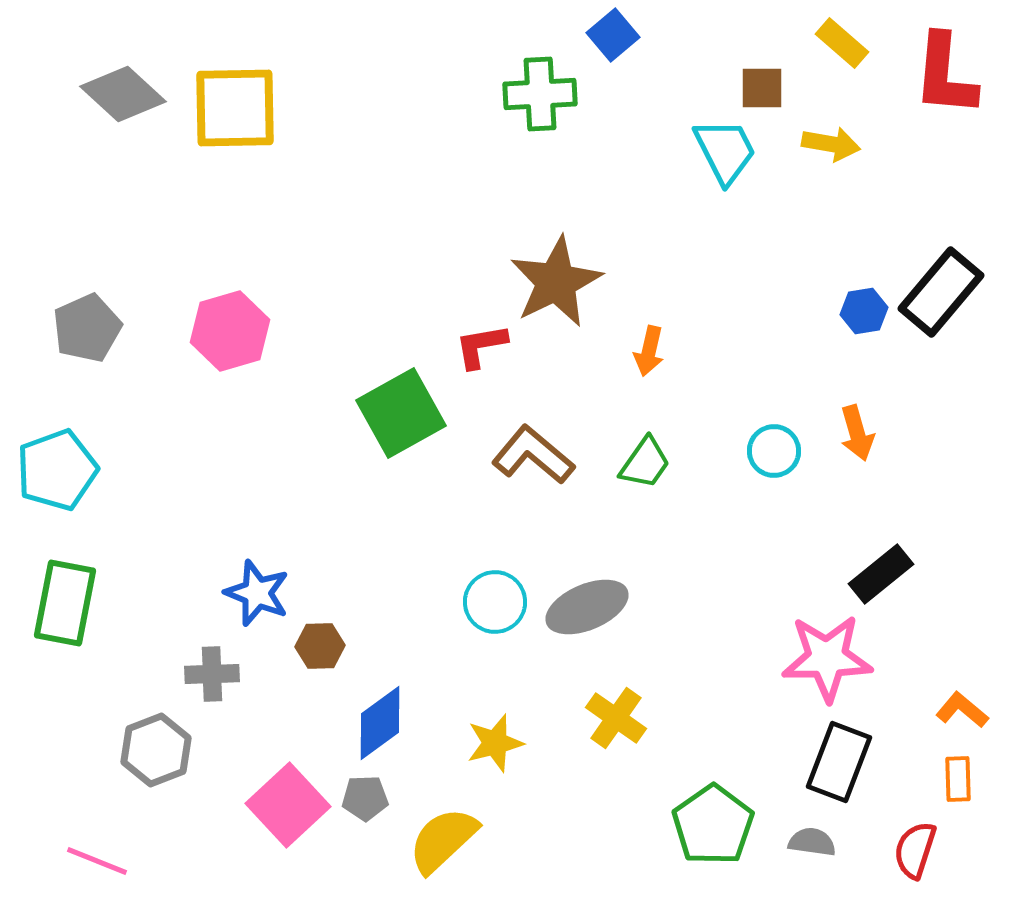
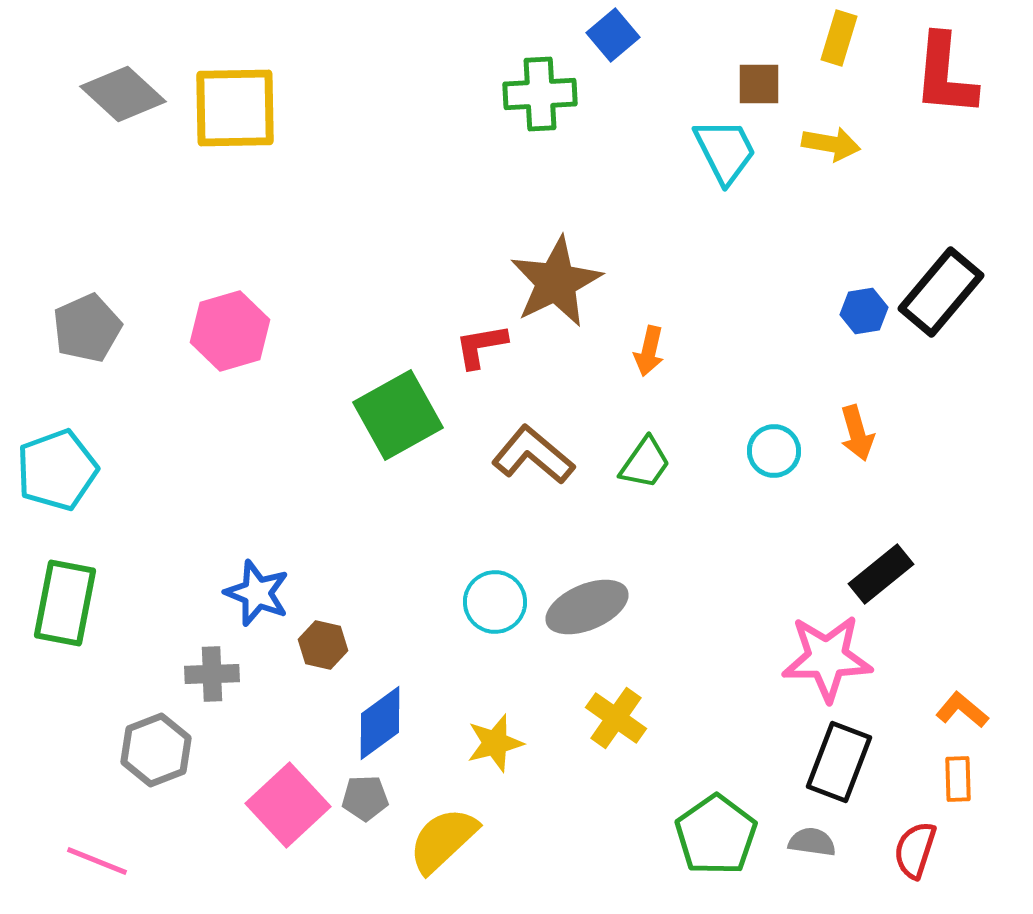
yellow rectangle at (842, 43): moved 3 px left, 5 px up; rotated 66 degrees clockwise
brown square at (762, 88): moved 3 px left, 4 px up
green square at (401, 413): moved 3 px left, 2 px down
brown hexagon at (320, 646): moved 3 px right, 1 px up; rotated 15 degrees clockwise
green pentagon at (713, 825): moved 3 px right, 10 px down
